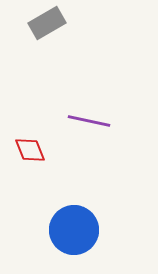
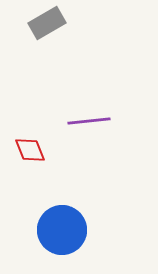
purple line: rotated 18 degrees counterclockwise
blue circle: moved 12 px left
